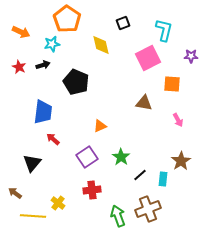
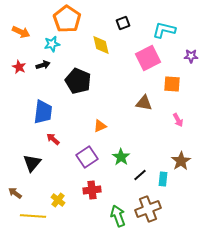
cyan L-shape: rotated 90 degrees counterclockwise
black pentagon: moved 2 px right, 1 px up
yellow cross: moved 3 px up
